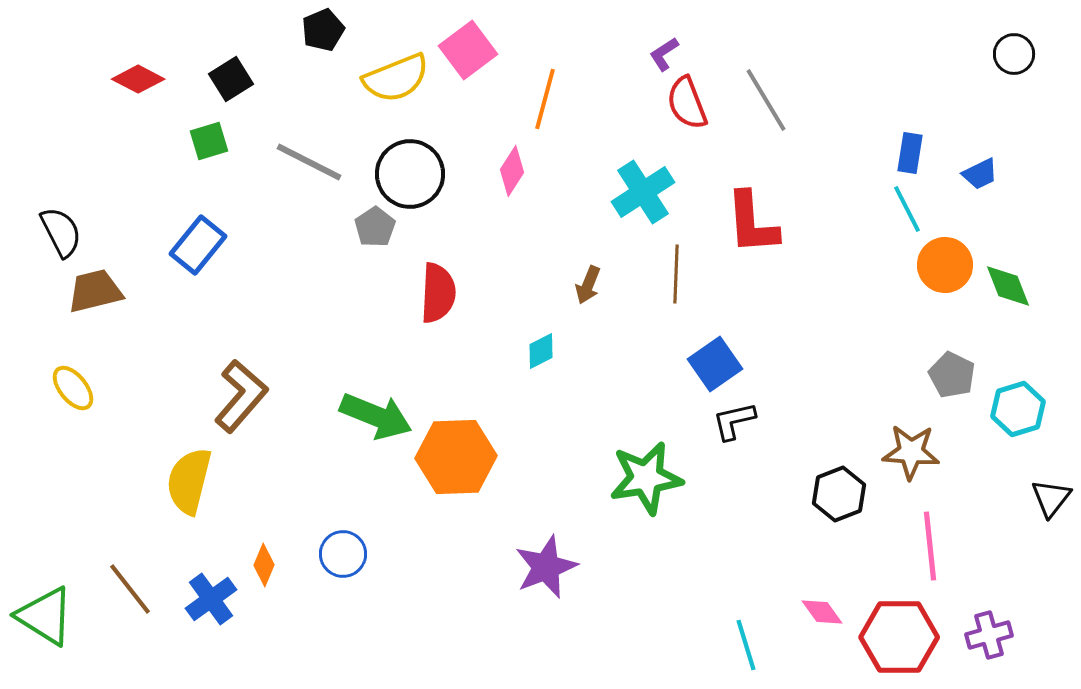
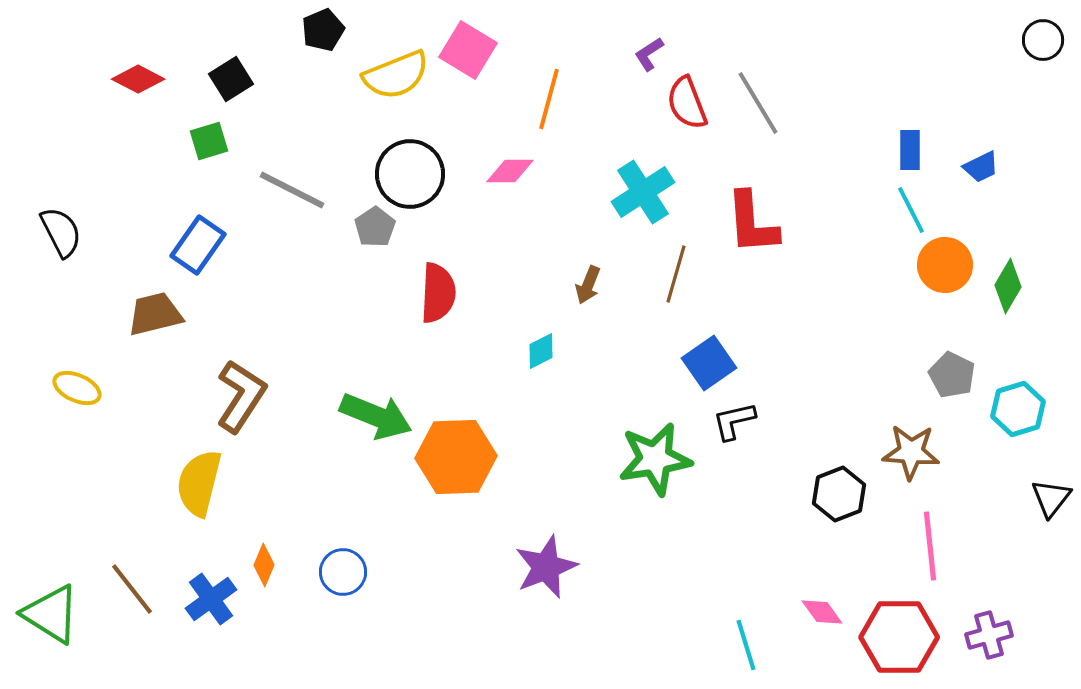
pink square at (468, 50): rotated 22 degrees counterclockwise
purple L-shape at (664, 54): moved 15 px left
black circle at (1014, 54): moved 29 px right, 14 px up
yellow semicircle at (396, 78): moved 3 px up
orange line at (545, 99): moved 4 px right
gray line at (766, 100): moved 8 px left, 3 px down
blue rectangle at (910, 153): moved 3 px up; rotated 9 degrees counterclockwise
gray line at (309, 162): moved 17 px left, 28 px down
pink diamond at (512, 171): moved 2 px left; rotated 57 degrees clockwise
blue trapezoid at (980, 174): moved 1 px right, 7 px up
cyan line at (907, 209): moved 4 px right, 1 px down
blue rectangle at (198, 245): rotated 4 degrees counterclockwise
brown line at (676, 274): rotated 14 degrees clockwise
green diamond at (1008, 286): rotated 52 degrees clockwise
brown trapezoid at (95, 291): moved 60 px right, 23 px down
blue square at (715, 364): moved 6 px left, 1 px up
yellow ellipse at (73, 388): moved 4 px right; rotated 27 degrees counterclockwise
brown L-shape at (241, 396): rotated 8 degrees counterclockwise
green star at (646, 478): moved 9 px right, 19 px up
yellow semicircle at (189, 481): moved 10 px right, 2 px down
blue circle at (343, 554): moved 18 px down
brown line at (130, 589): moved 2 px right
green triangle at (45, 616): moved 6 px right, 2 px up
